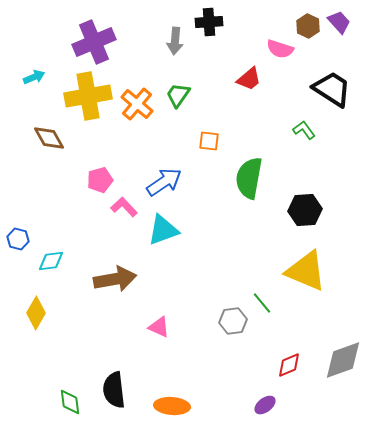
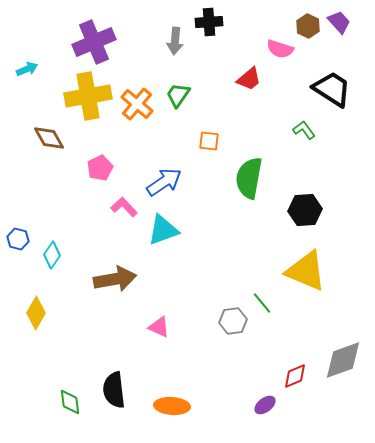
cyan arrow: moved 7 px left, 8 px up
pink pentagon: moved 12 px up; rotated 10 degrees counterclockwise
cyan diamond: moved 1 px right, 6 px up; rotated 48 degrees counterclockwise
red diamond: moved 6 px right, 11 px down
